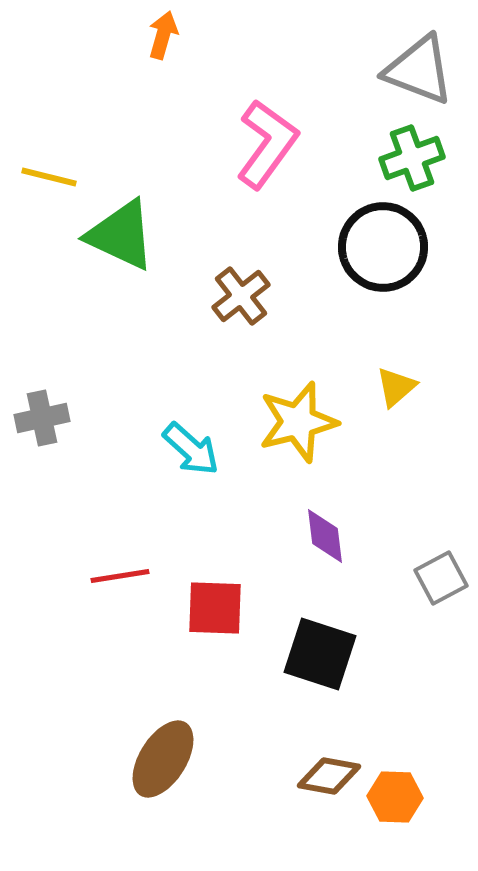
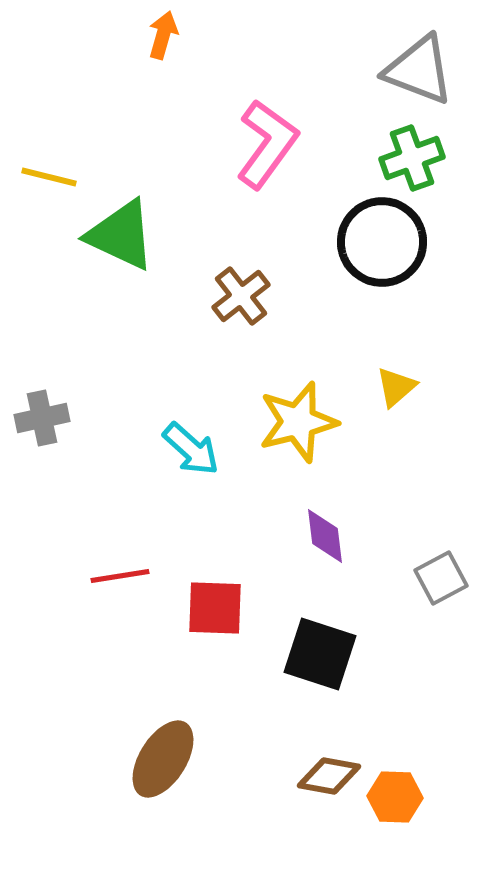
black circle: moved 1 px left, 5 px up
